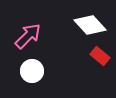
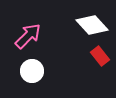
white diamond: moved 2 px right
red rectangle: rotated 12 degrees clockwise
